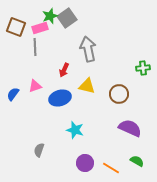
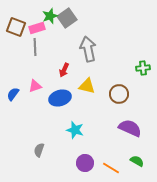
pink rectangle: moved 3 px left
